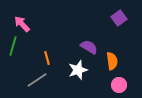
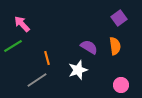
green line: rotated 42 degrees clockwise
orange semicircle: moved 3 px right, 15 px up
pink circle: moved 2 px right
